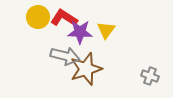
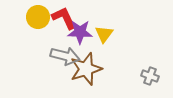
red L-shape: rotated 32 degrees clockwise
yellow triangle: moved 2 px left, 4 px down
